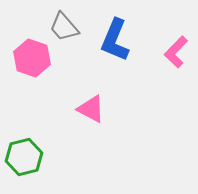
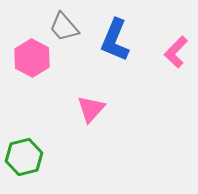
pink hexagon: rotated 9 degrees clockwise
pink triangle: rotated 44 degrees clockwise
